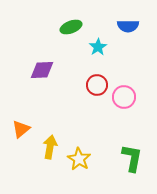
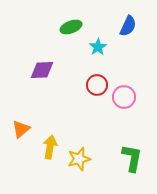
blue semicircle: rotated 65 degrees counterclockwise
yellow star: rotated 25 degrees clockwise
